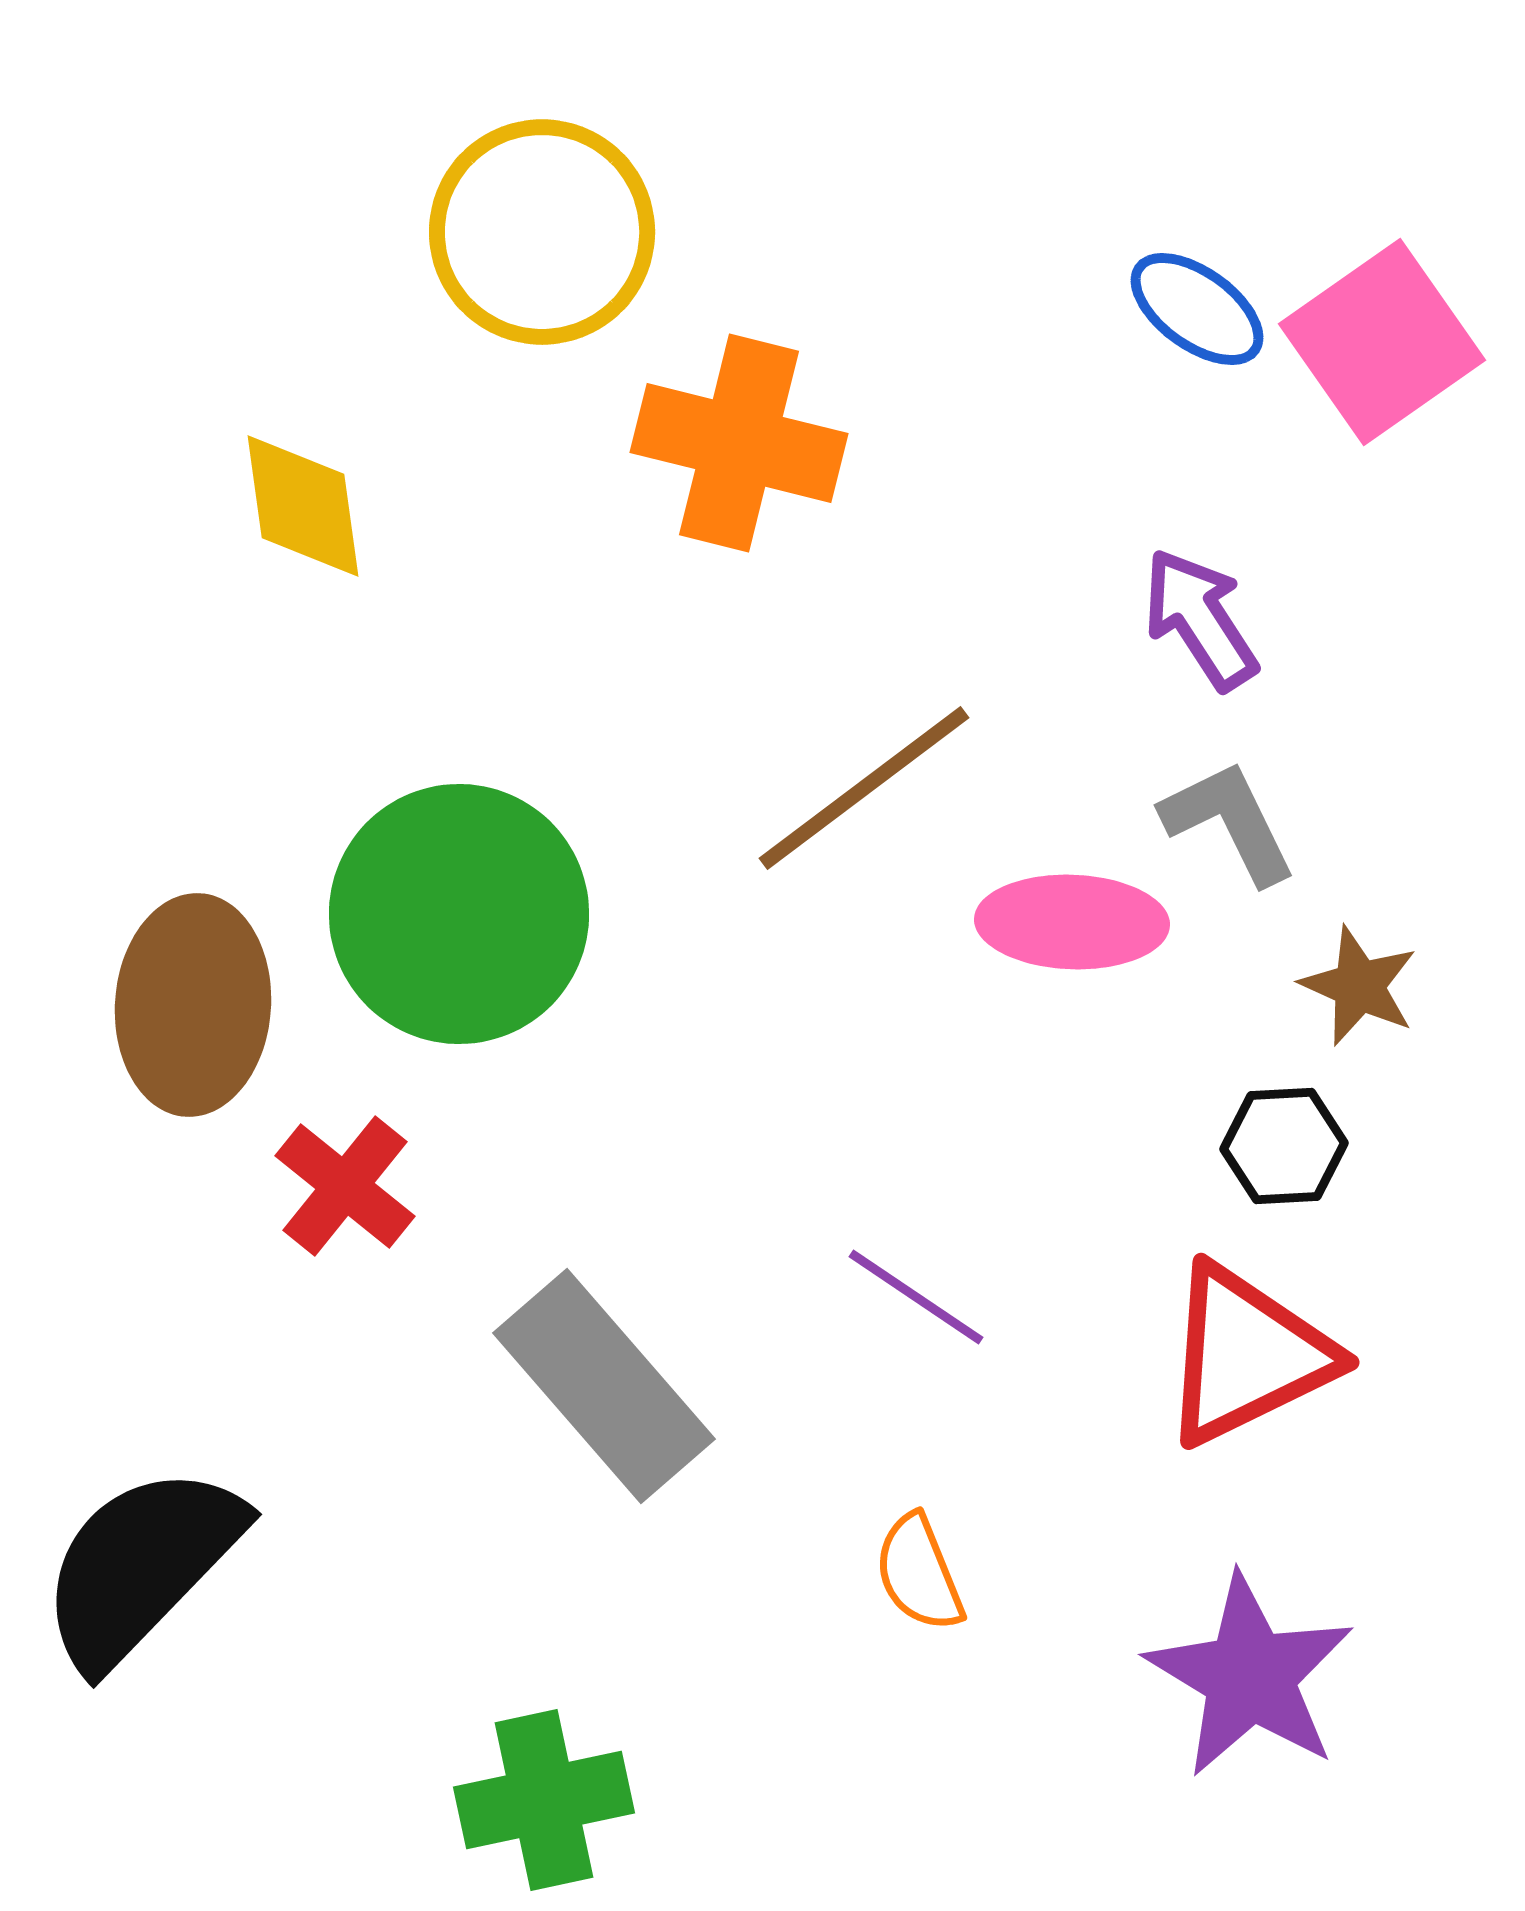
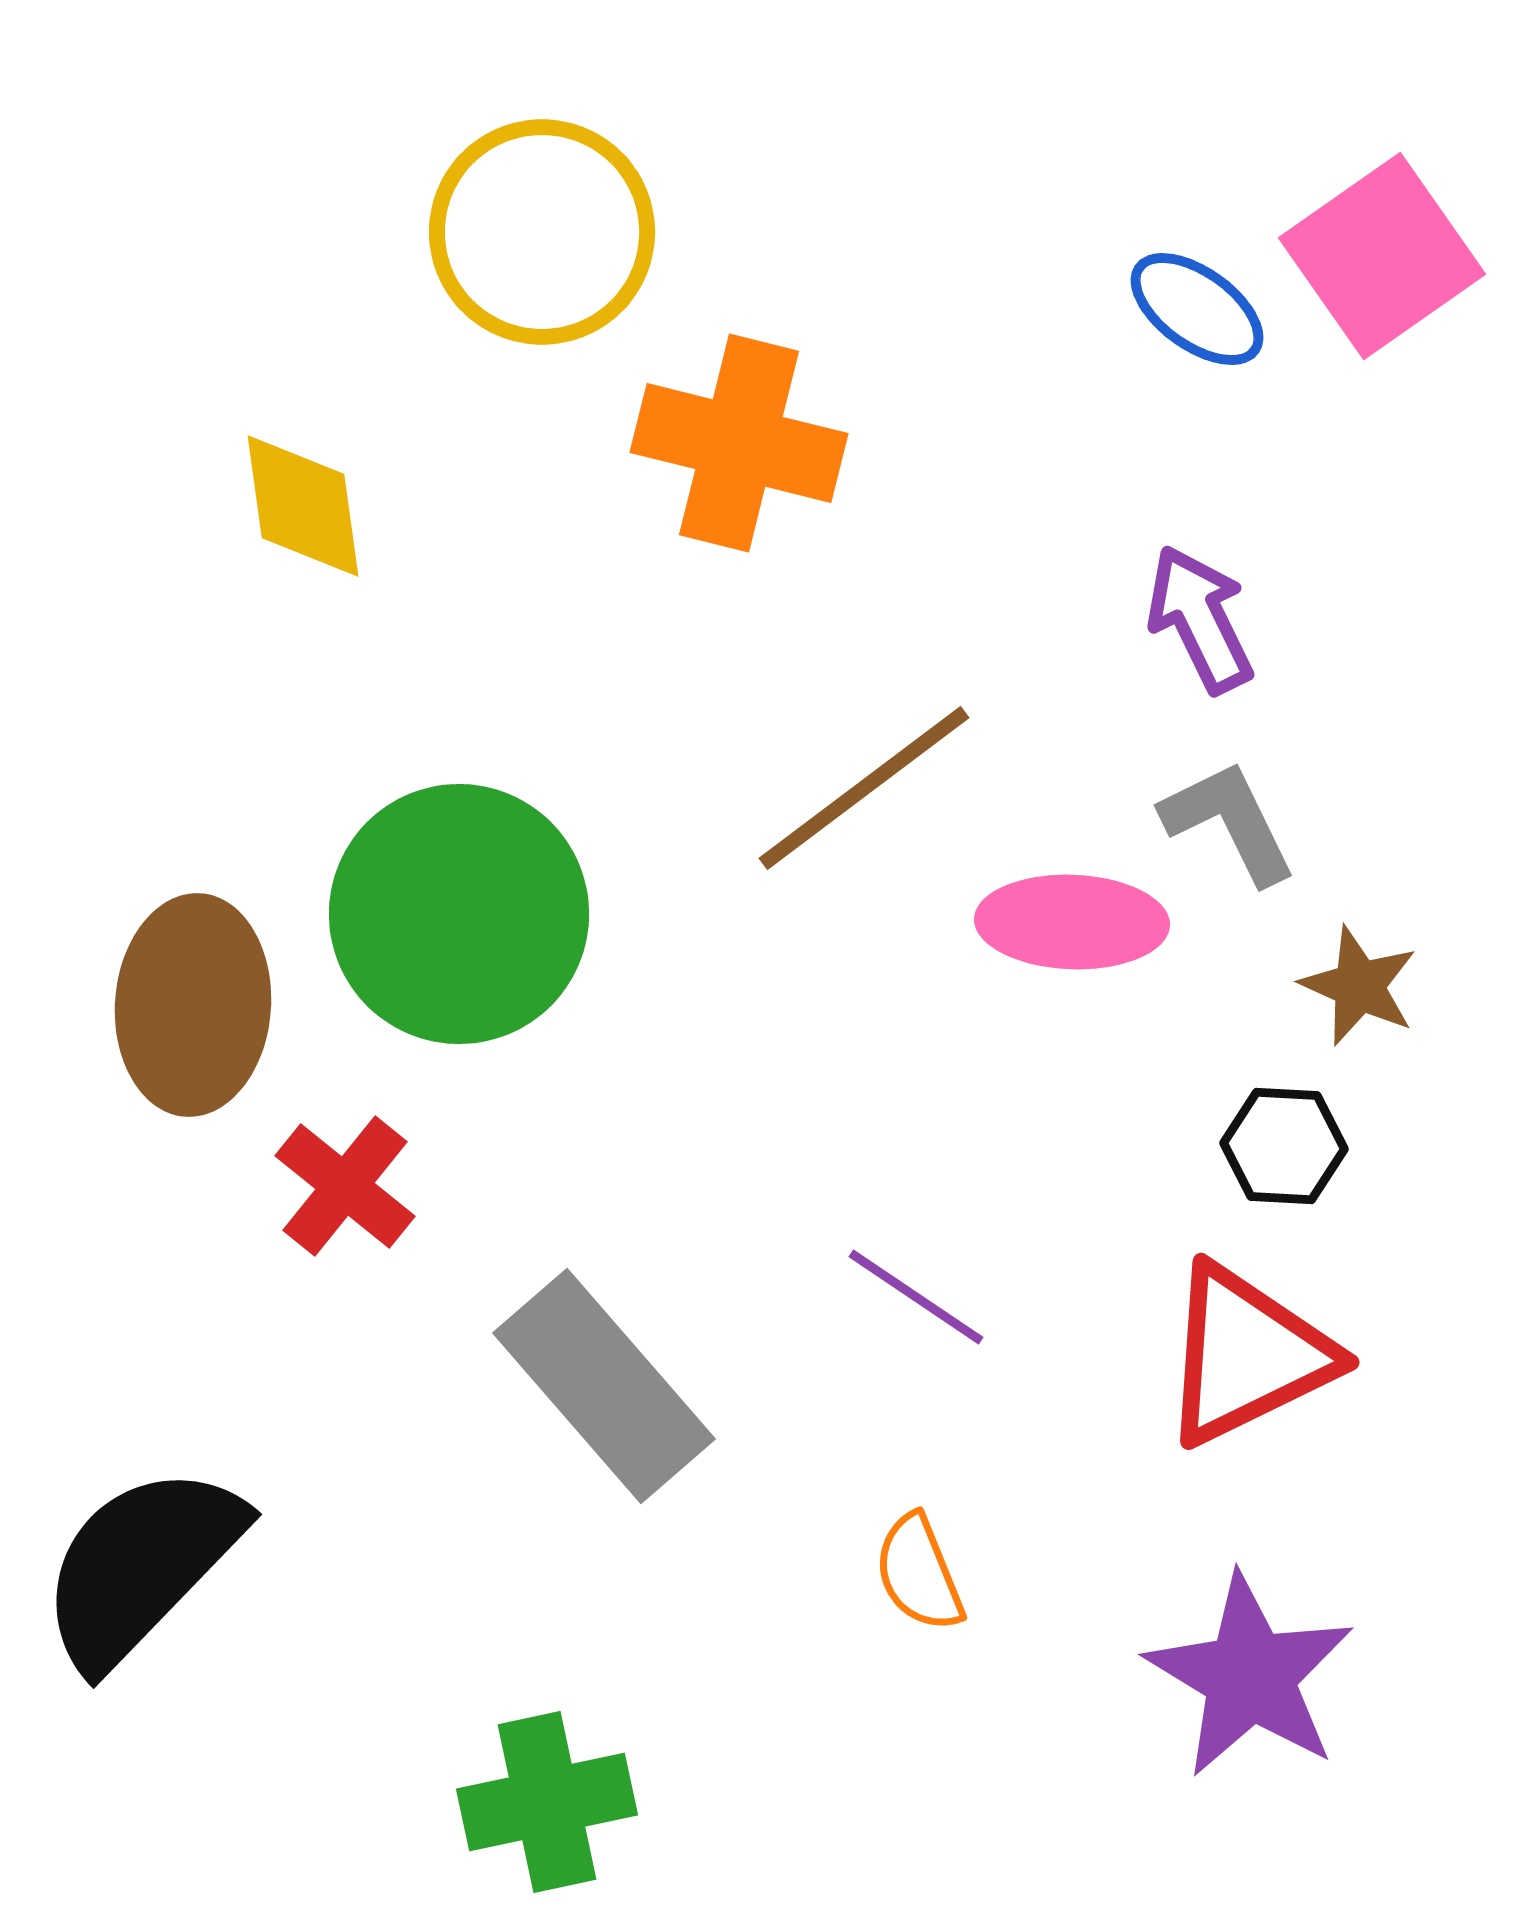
pink square: moved 86 px up
purple arrow: rotated 7 degrees clockwise
black hexagon: rotated 6 degrees clockwise
green cross: moved 3 px right, 2 px down
